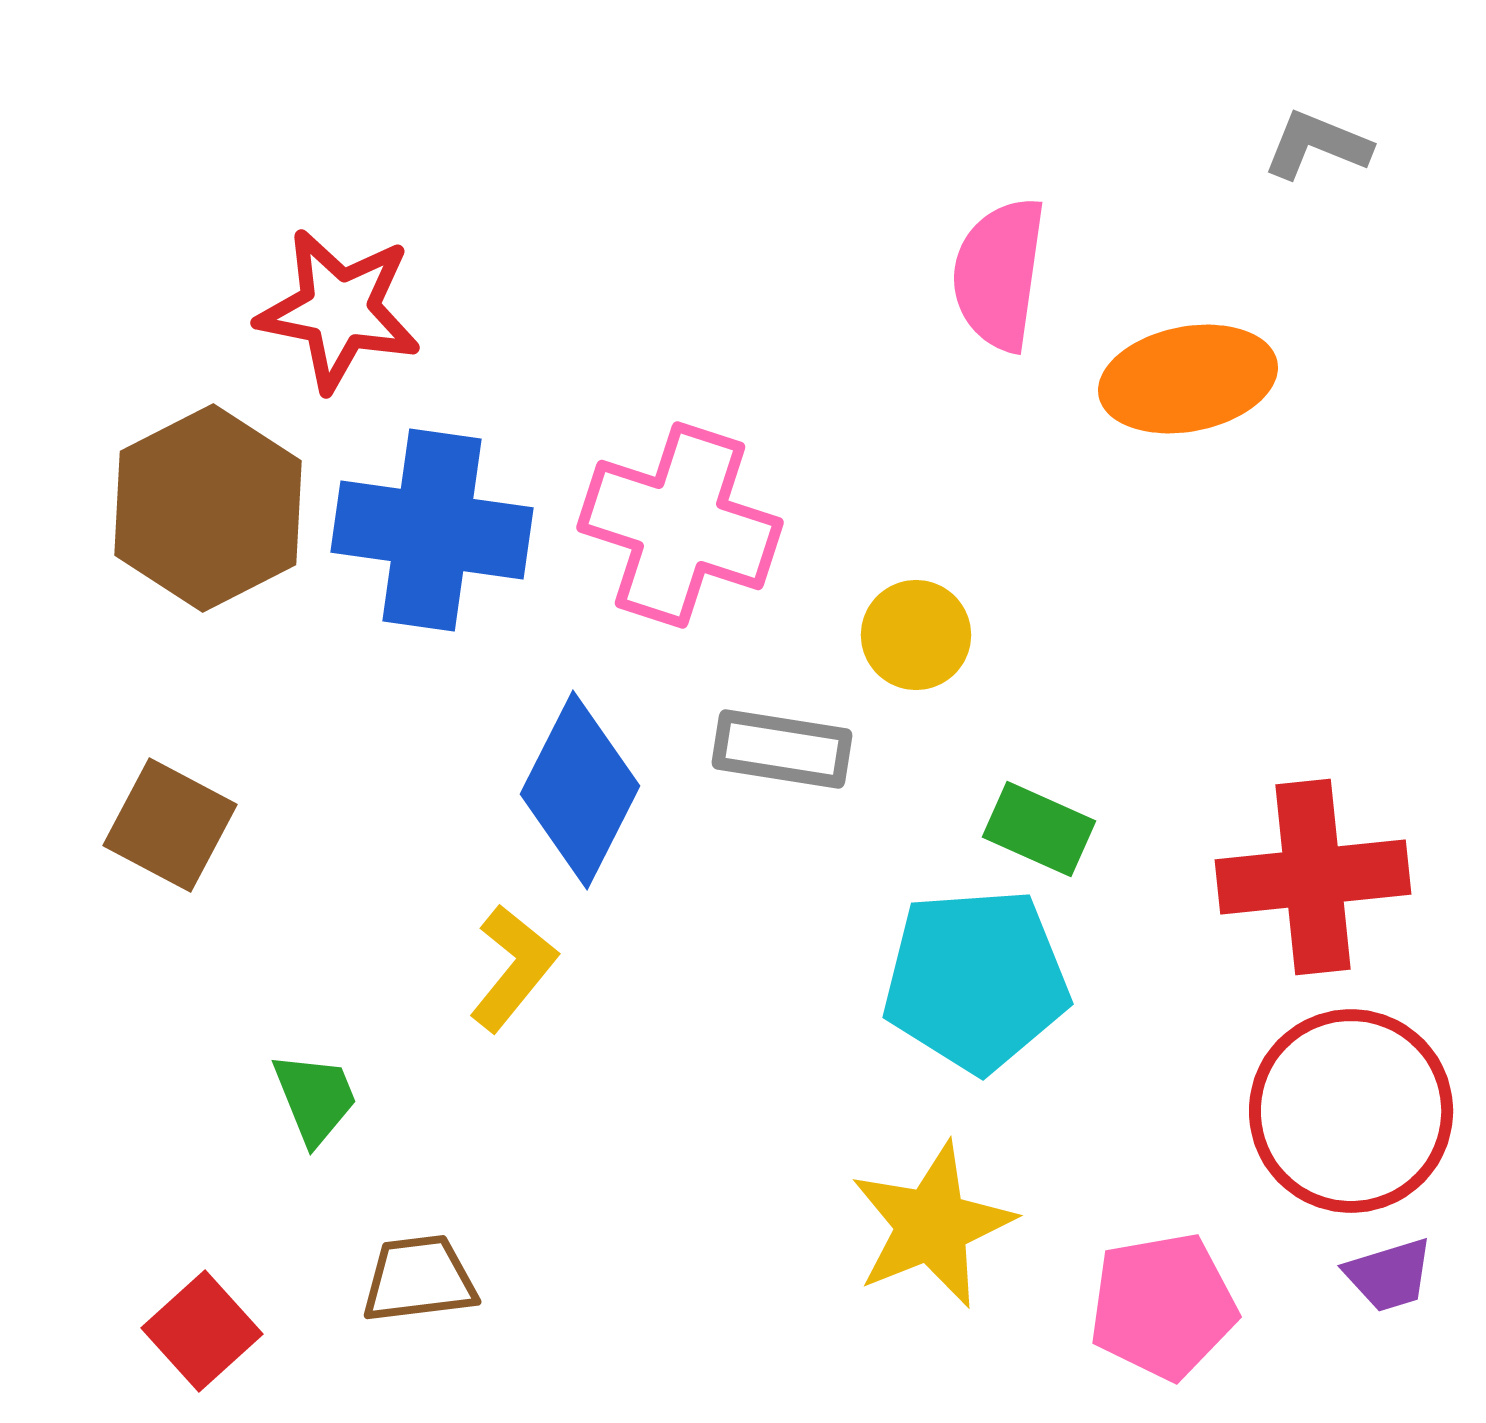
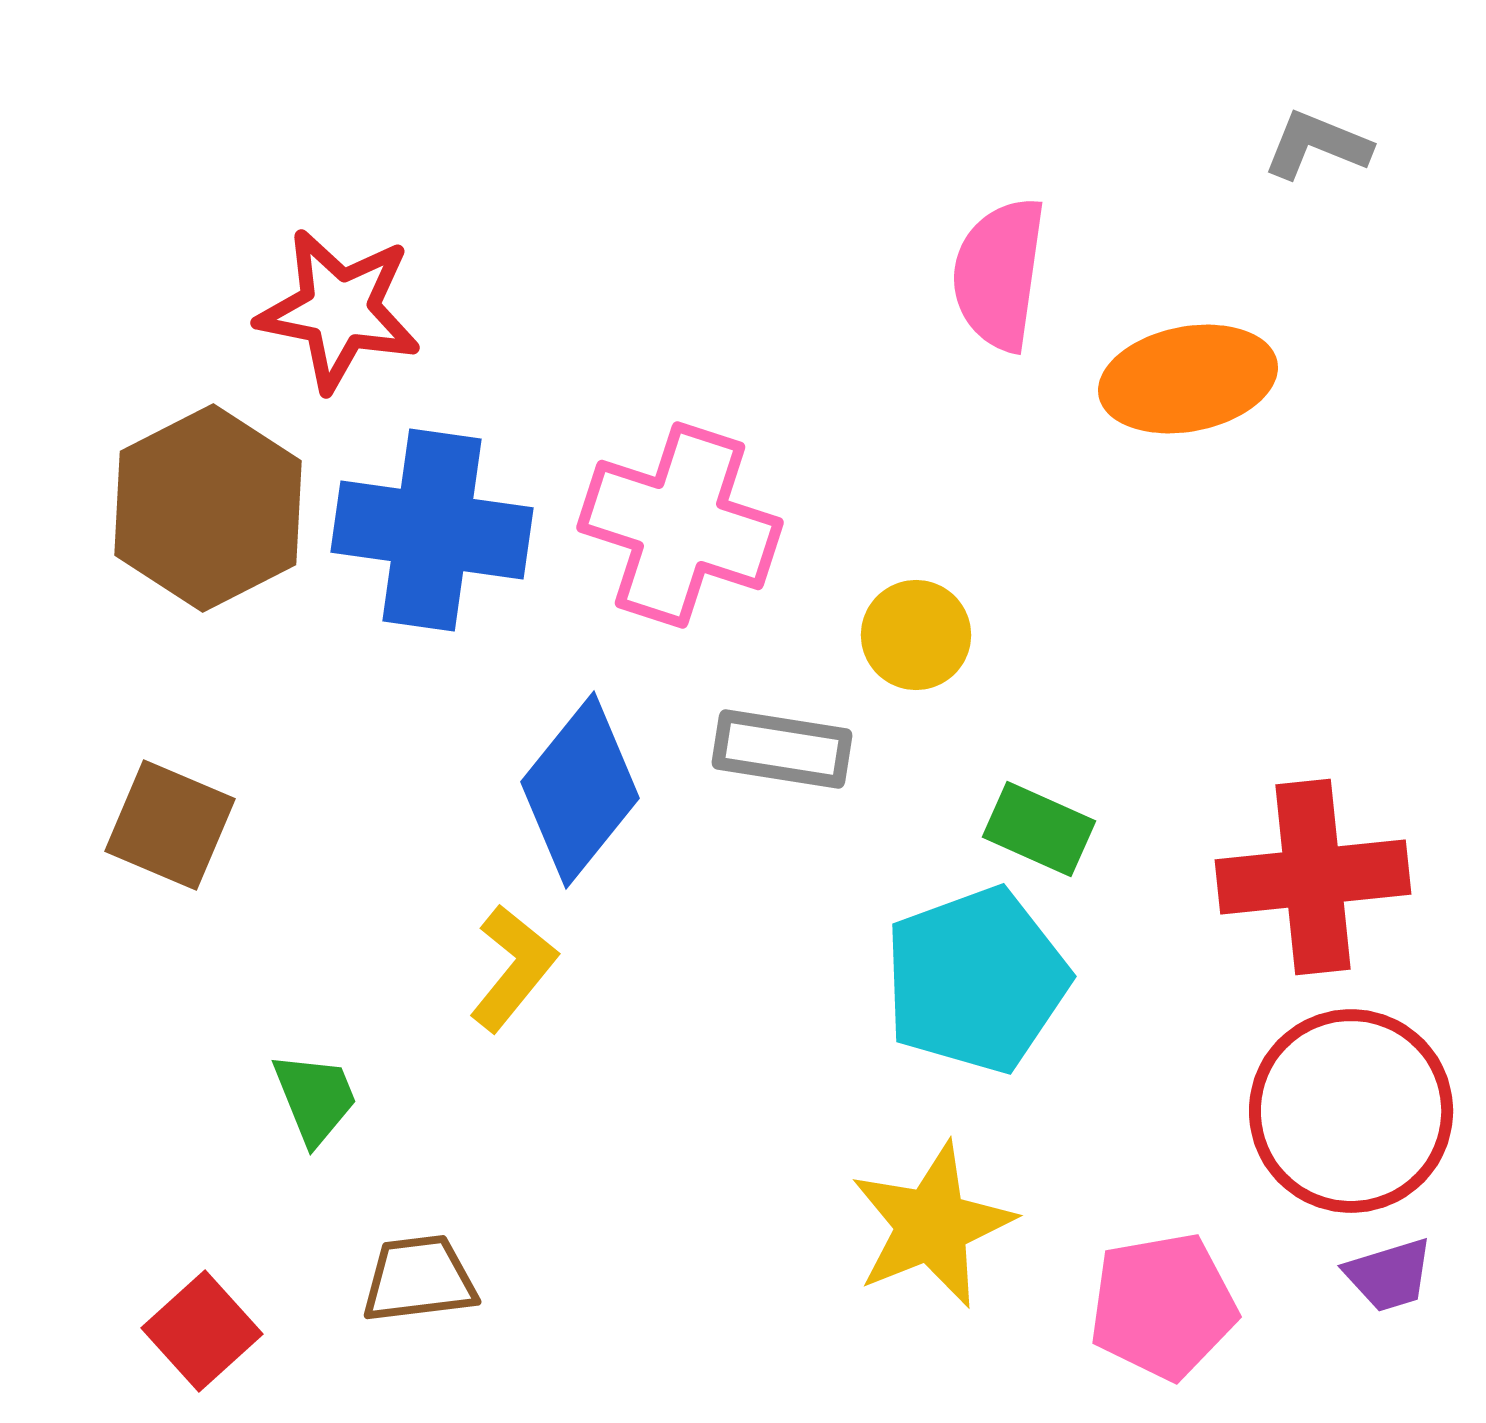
blue diamond: rotated 12 degrees clockwise
brown square: rotated 5 degrees counterclockwise
cyan pentagon: rotated 16 degrees counterclockwise
